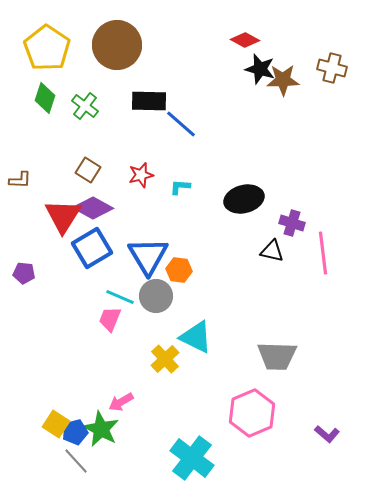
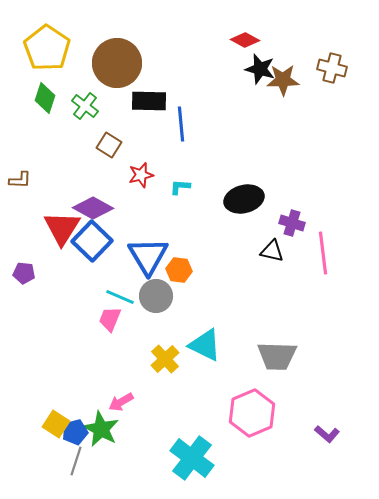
brown circle: moved 18 px down
blue line: rotated 44 degrees clockwise
brown square: moved 21 px right, 25 px up
red triangle: moved 1 px left, 12 px down
blue square: moved 7 px up; rotated 15 degrees counterclockwise
cyan triangle: moved 9 px right, 8 px down
gray line: rotated 60 degrees clockwise
